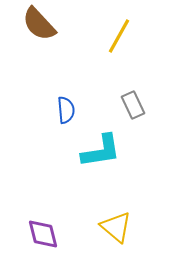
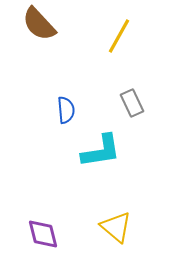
gray rectangle: moved 1 px left, 2 px up
